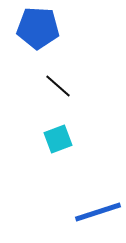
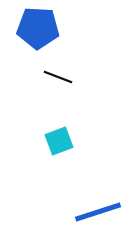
black line: moved 9 px up; rotated 20 degrees counterclockwise
cyan square: moved 1 px right, 2 px down
